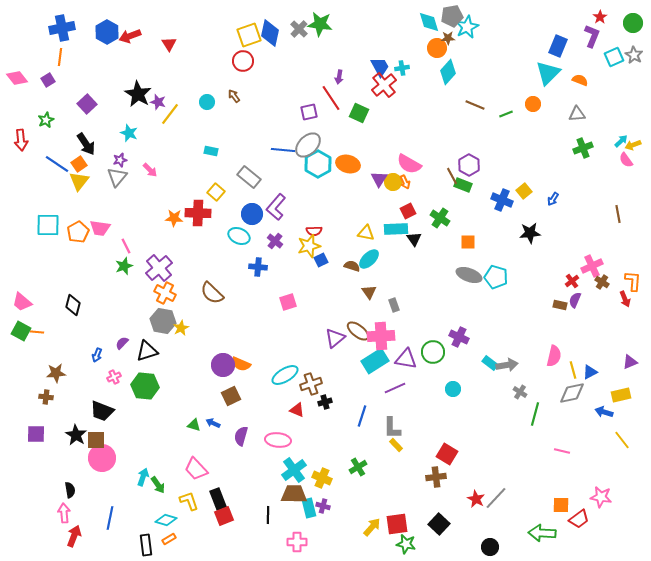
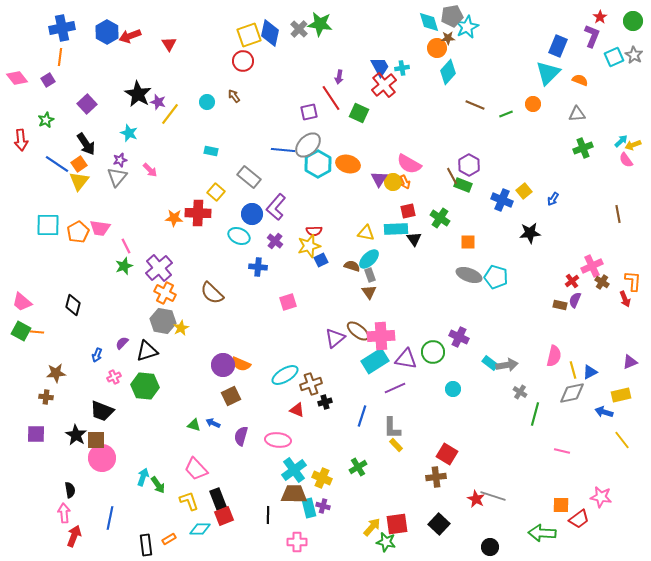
green circle at (633, 23): moved 2 px up
red square at (408, 211): rotated 14 degrees clockwise
gray rectangle at (394, 305): moved 24 px left, 30 px up
gray line at (496, 498): moved 3 px left, 2 px up; rotated 65 degrees clockwise
cyan diamond at (166, 520): moved 34 px right, 9 px down; rotated 15 degrees counterclockwise
green star at (406, 544): moved 20 px left, 2 px up
